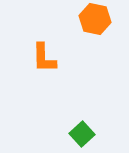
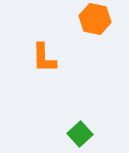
green square: moved 2 px left
